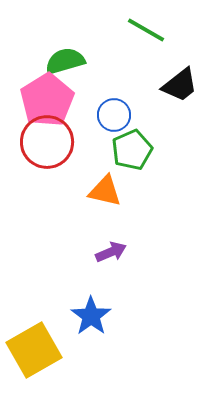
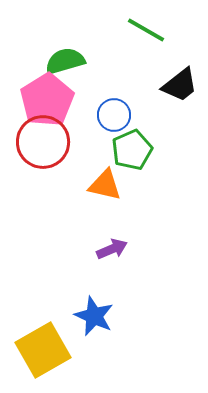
red circle: moved 4 px left
orange triangle: moved 6 px up
purple arrow: moved 1 px right, 3 px up
blue star: moved 3 px right; rotated 12 degrees counterclockwise
yellow square: moved 9 px right
